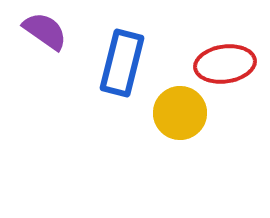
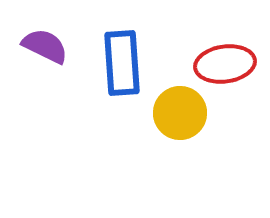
purple semicircle: moved 15 px down; rotated 9 degrees counterclockwise
blue rectangle: rotated 18 degrees counterclockwise
